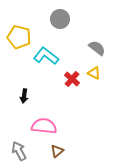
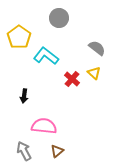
gray circle: moved 1 px left, 1 px up
yellow pentagon: rotated 20 degrees clockwise
yellow triangle: rotated 16 degrees clockwise
gray arrow: moved 5 px right
